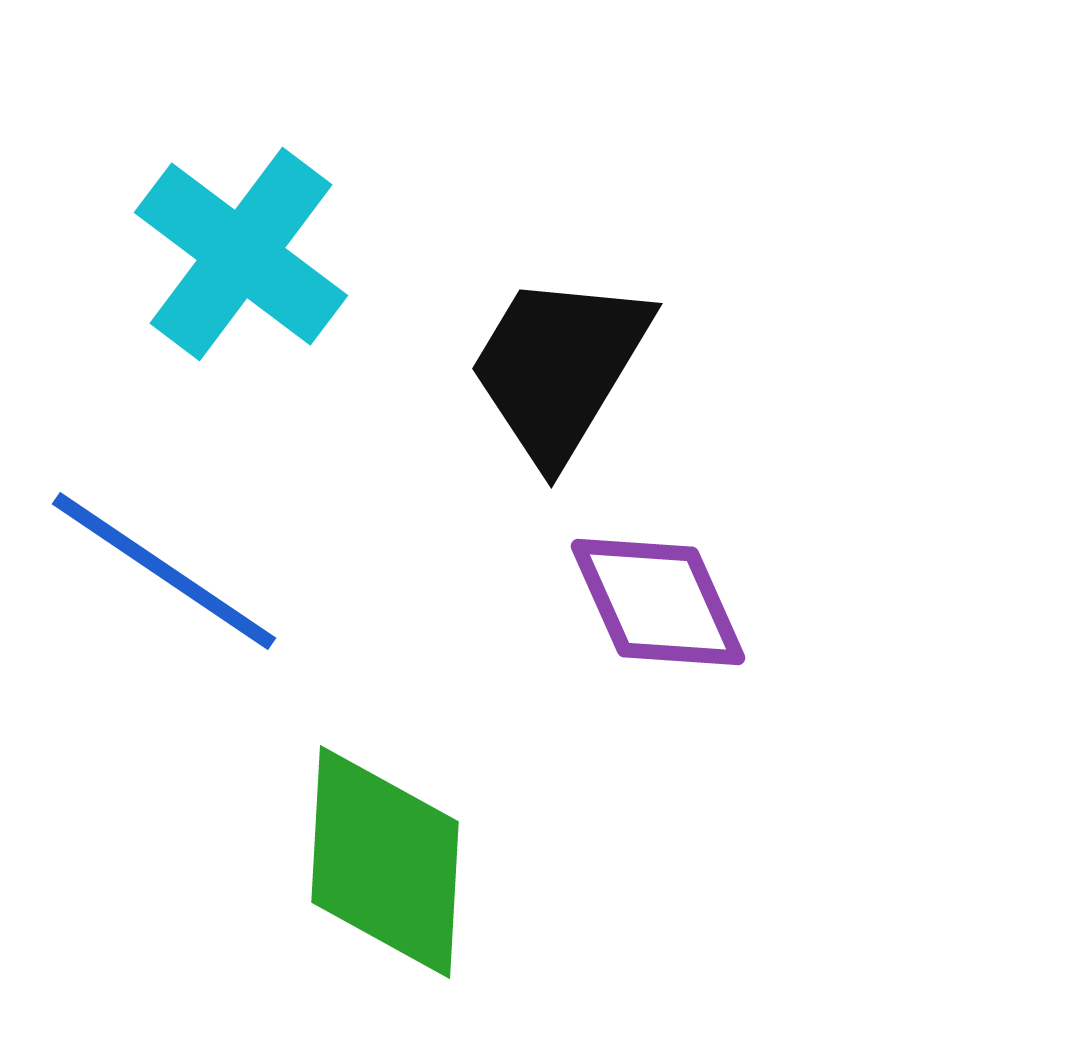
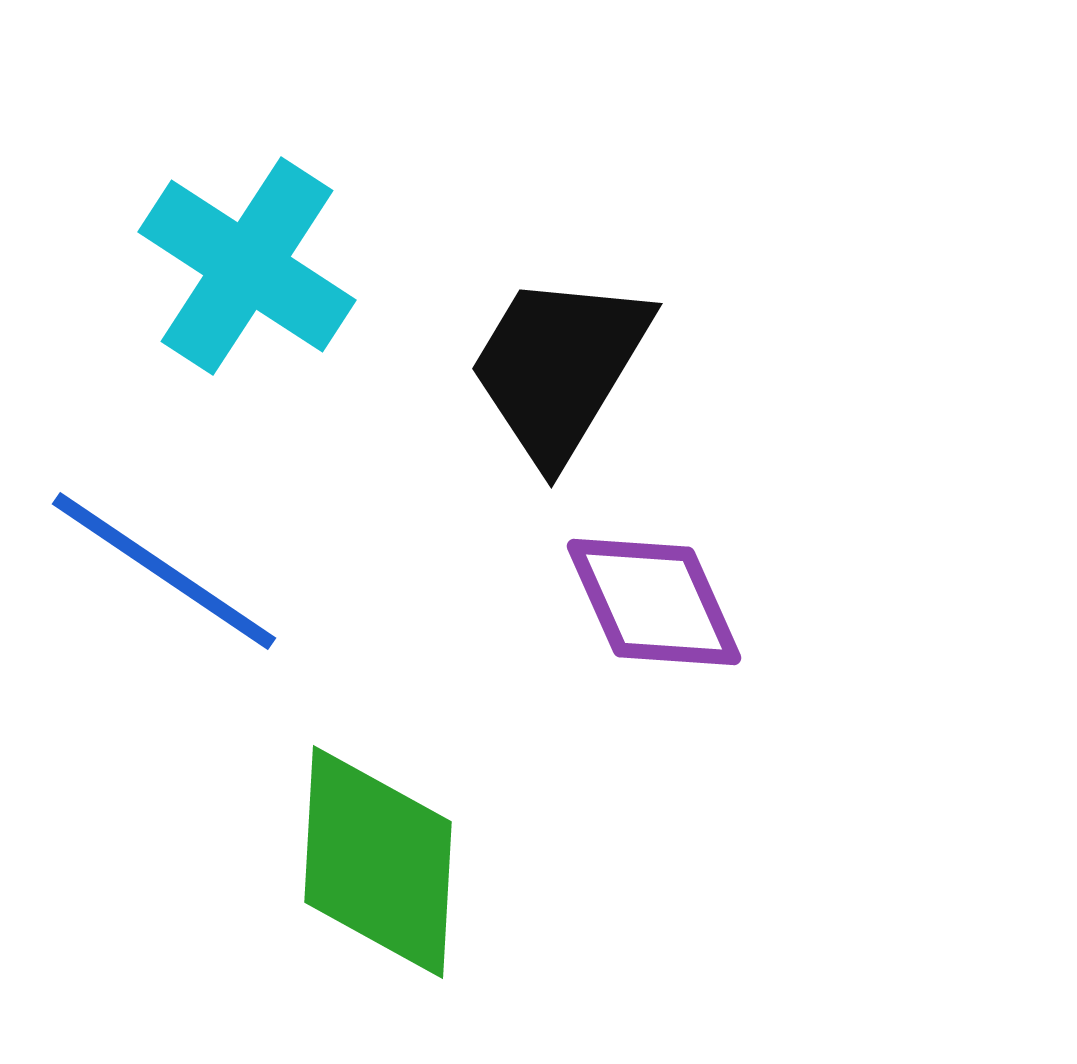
cyan cross: moved 6 px right, 12 px down; rotated 4 degrees counterclockwise
purple diamond: moved 4 px left
green diamond: moved 7 px left
